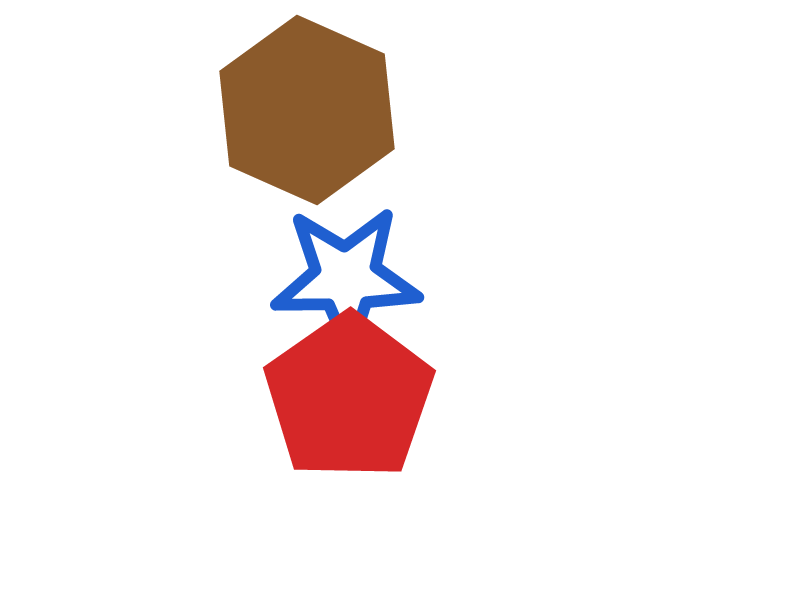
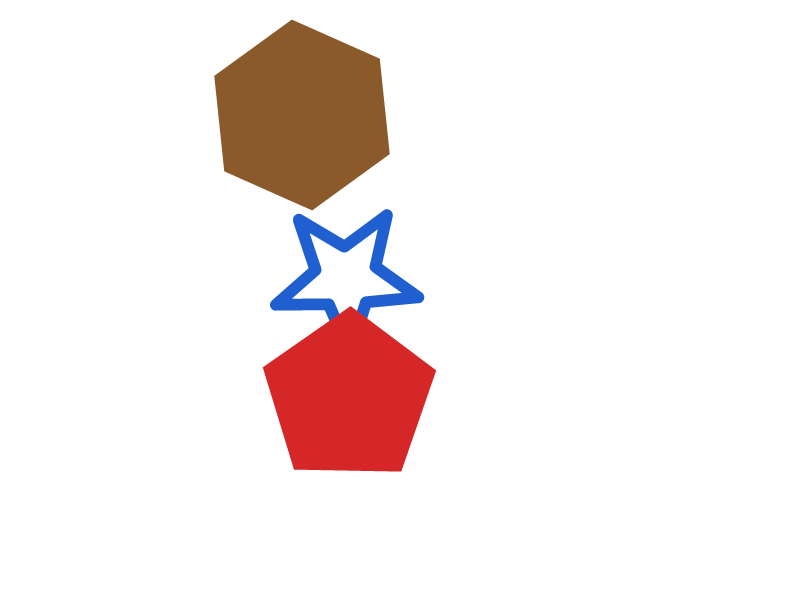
brown hexagon: moved 5 px left, 5 px down
